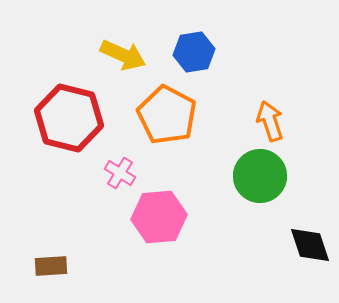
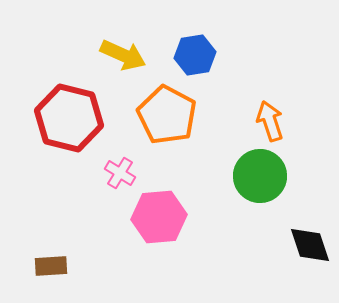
blue hexagon: moved 1 px right, 3 px down
